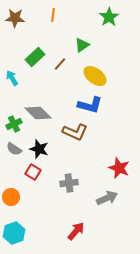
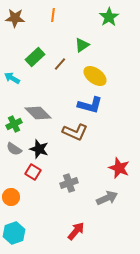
cyan arrow: rotated 28 degrees counterclockwise
gray cross: rotated 12 degrees counterclockwise
